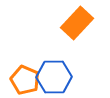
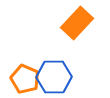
orange pentagon: moved 1 px up
